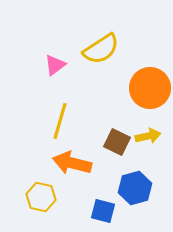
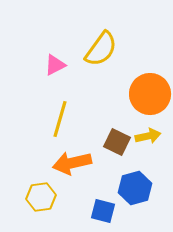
yellow semicircle: rotated 21 degrees counterclockwise
pink triangle: rotated 10 degrees clockwise
orange circle: moved 6 px down
yellow line: moved 2 px up
orange arrow: rotated 27 degrees counterclockwise
yellow hexagon: rotated 20 degrees counterclockwise
